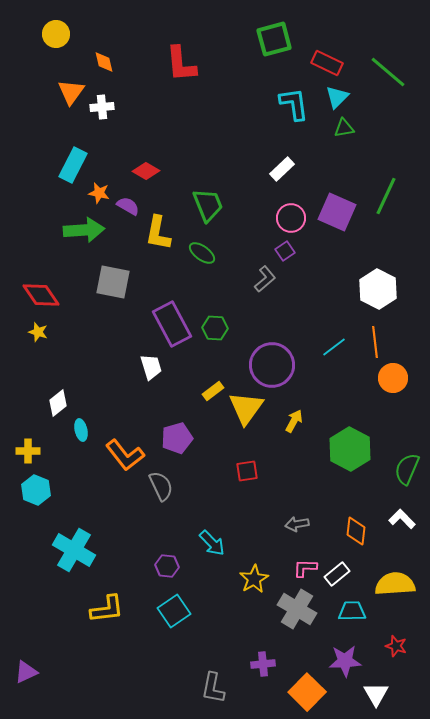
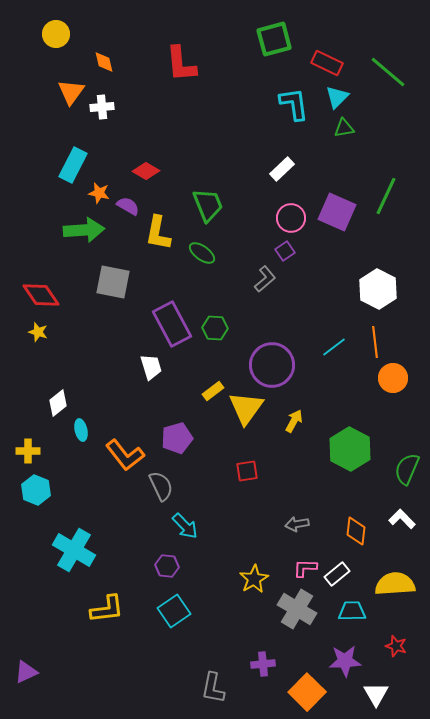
cyan arrow at (212, 543): moved 27 px left, 17 px up
